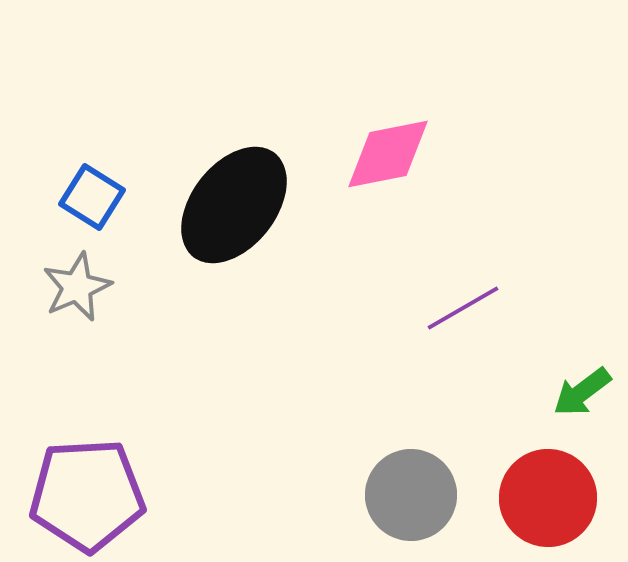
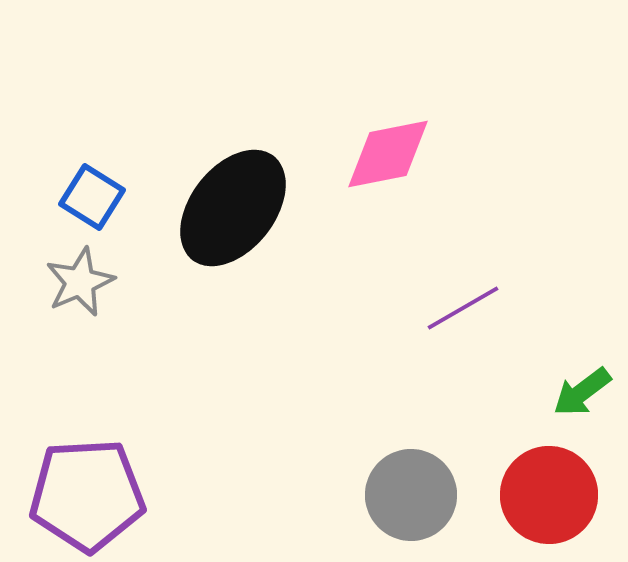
black ellipse: moved 1 px left, 3 px down
gray star: moved 3 px right, 5 px up
red circle: moved 1 px right, 3 px up
